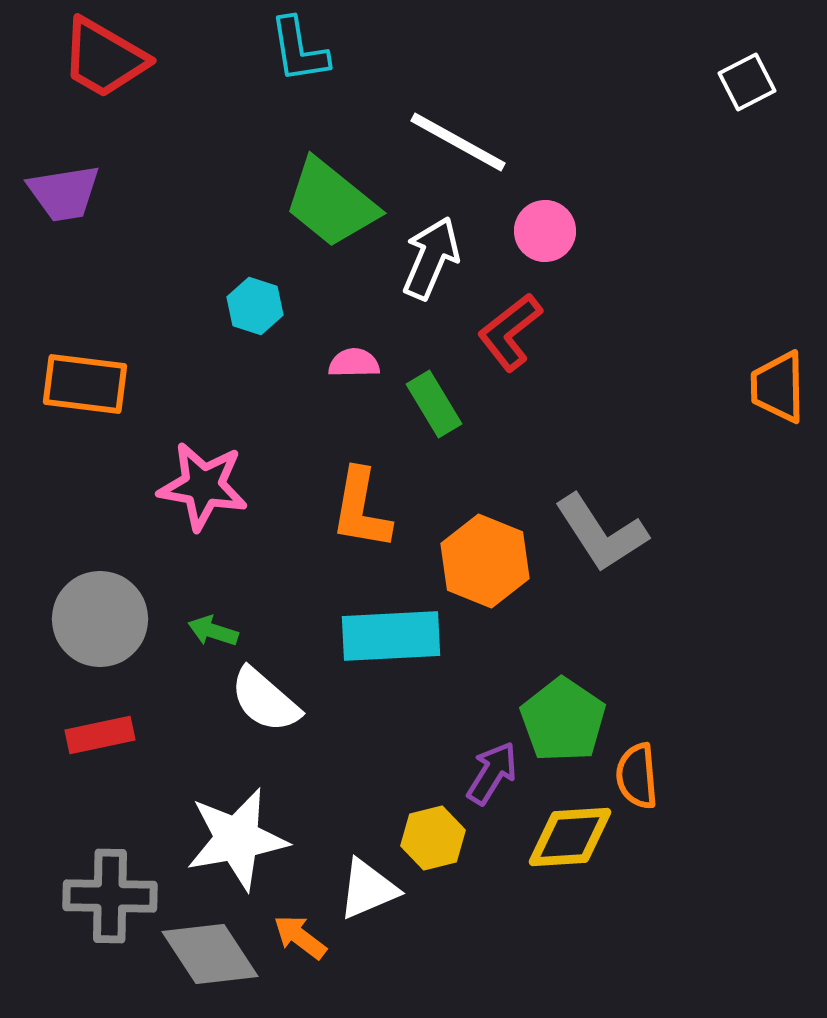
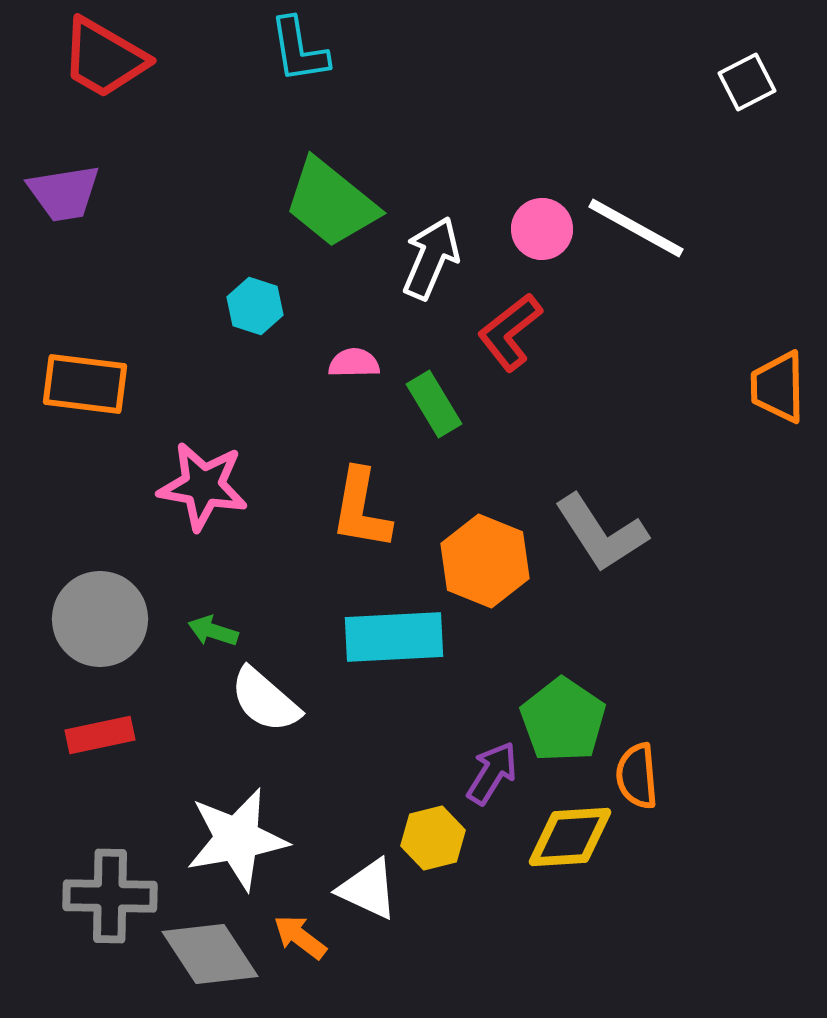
white line: moved 178 px right, 86 px down
pink circle: moved 3 px left, 2 px up
cyan rectangle: moved 3 px right, 1 px down
white triangle: rotated 48 degrees clockwise
